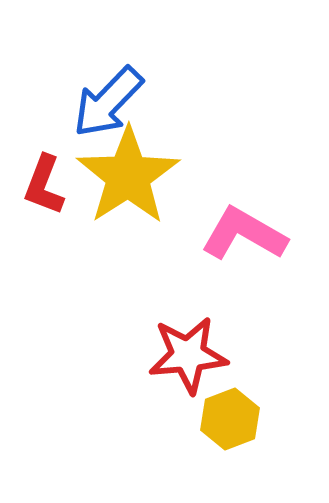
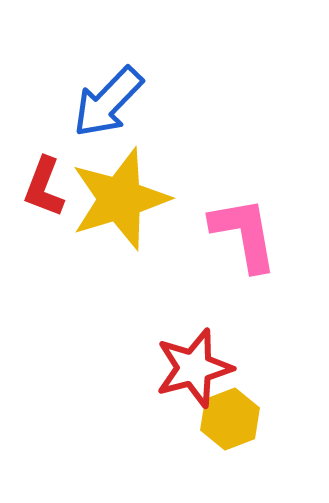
yellow star: moved 8 px left, 23 px down; rotated 16 degrees clockwise
red L-shape: moved 2 px down
pink L-shape: rotated 50 degrees clockwise
red star: moved 6 px right, 13 px down; rotated 10 degrees counterclockwise
